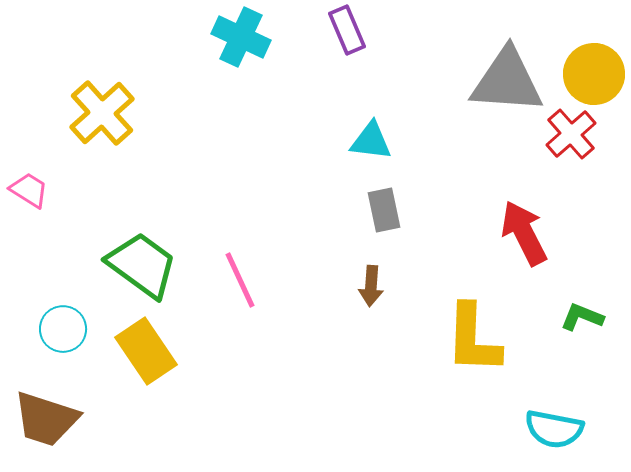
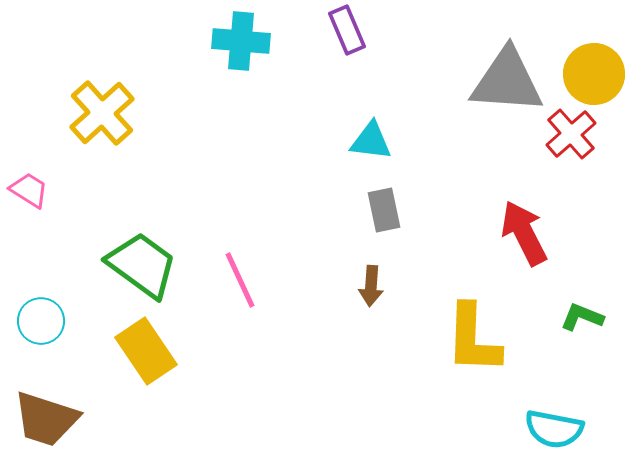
cyan cross: moved 4 px down; rotated 20 degrees counterclockwise
cyan circle: moved 22 px left, 8 px up
